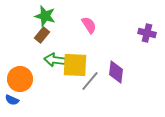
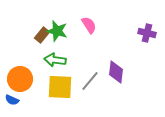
green star: moved 12 px right, 15 px down
yellow square: moved 15 px left, 22 px down
